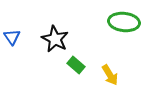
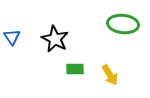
green ellipse: moved 1 px left, 2 px down
green rectangle: moved 1 px left, 4 px down; rotated 42 degrees counterclockwise
